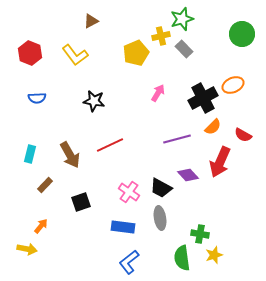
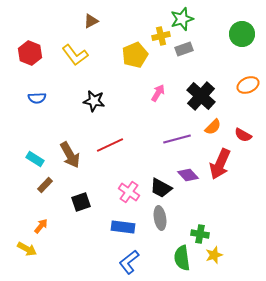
gray rectangle: rotated 66 degrees counterclockwise
yellow pentagon: moved 1 px left, 2 px down
orange ellipse: moved 15 px right
black cross: moved 2 px left, 2 px up; rotated 20 degrees counterclockwise
cyan rectangle: moved 5 px right, 5 px down; rotated 72 degrees counterclockwise
red arrow: moved 2 px down
yellow arrow: rotated 18 degrees clockwise
